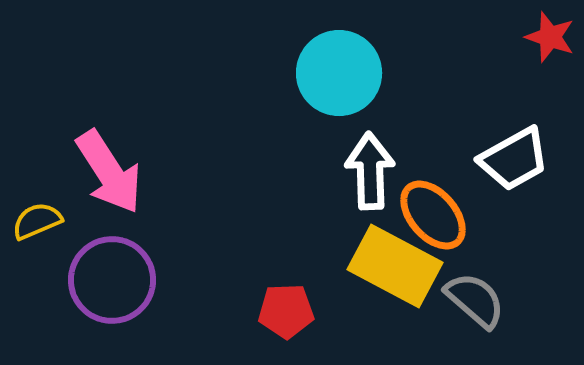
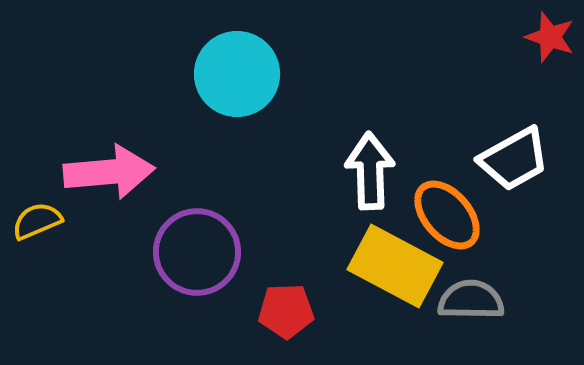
cyan circle: moved 102 px left, 1 px down
pink arrow: rotated 62 degrees counterclockwise
orange ellipse: moved 14 px right
purple circle: moved 85 px right, 28 px up
gray semicircle: moved 4 px left; rotated 40 degrees counterclockwise
